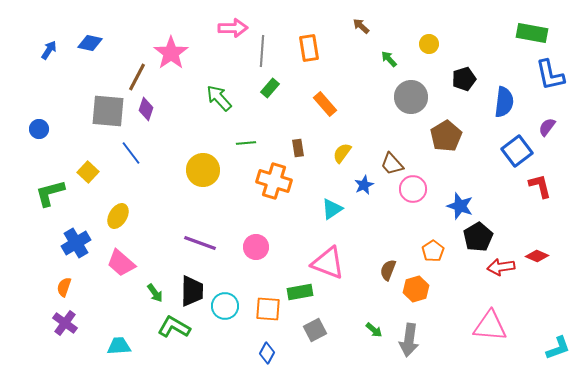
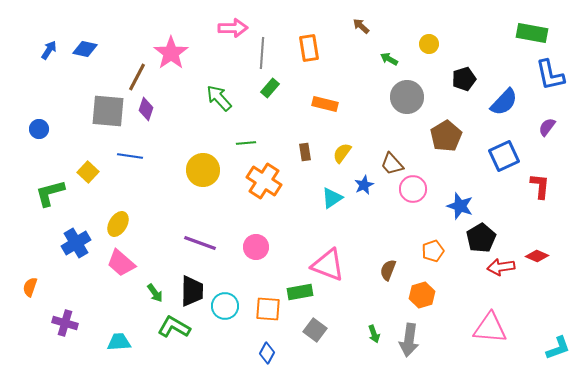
blue diamond at (90, 43): moved 5 px left, 6 px down
gray line at (262, 51): moved 2 px down
green arrow at (389, 59): rotated 18 degrees counterclockwise
gray circle at (411, 97): moved 4 px left
blue semicircle at (504, 102): rotated 36 degrees clockwise
orange rectangle at (325, 104): rotated 35 degrees counterclockwise
brown rectangle at (298, 148): moved 7 px right, 4 px down
blue square at (517, 151): moved 13 px left, 5 px down; rotated 12 degrees clockwise
blue line at (131, 153): moved 1 px left, 3 px down; rotated 45 degrees counterclockwise
orange cross at (274, 181): moved 10 px left; rotated 16 degrees clockwise
red L-shape at (540, 186): rotated 20 degrees clockwise
cyan triangle at (332, 209): moved 11 px up
yellow ellipse at (118, 216): moved 8 px down
black pentagon at (478, 237): moved 3 px right, 1 px down
orange pentagon at (433, 251): rotated 15 degrees clockwise
pink triangle at (328, 263): moved 2 px down
orange semicircle at (64, 287): moved 34 px left
orange hexagon at (416, 289): moved 6 px right, 6 px down
purple cross at (65, 323): rotated 20 degrees counterclockwise
pink triangle at (490, 326): moved 2 px down
gray square at (315, 330): rotated 25 degrees counterclockwise
green arrow at (374, 330): moved 4 px down; rotated 30 degrees clockwise
cyan trapezoid at (119, 346): moved 4 px up
